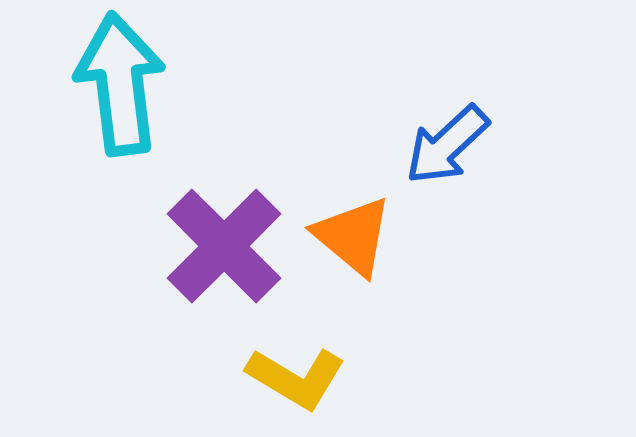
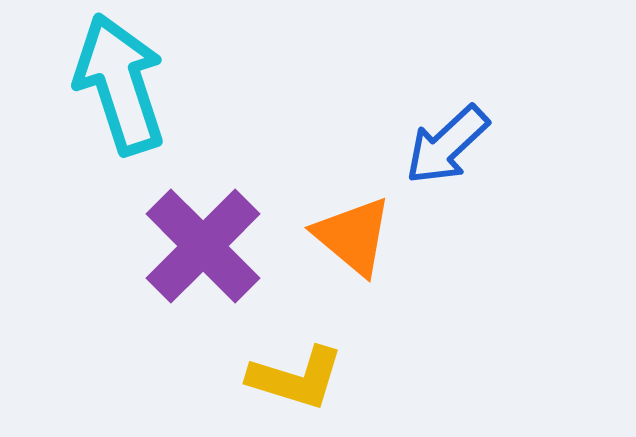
cyan arrow: rotated 11 degrees counterclockwise
purple cross: moved 21 px left
yellow L-shape: rotated 14 degrees counterclockwise
